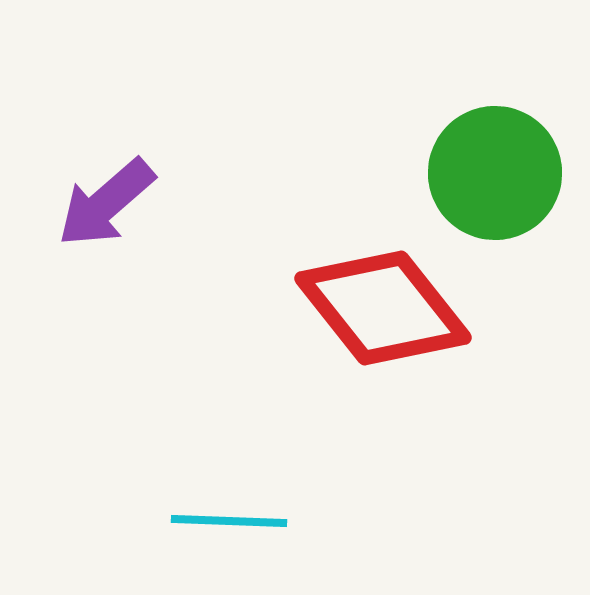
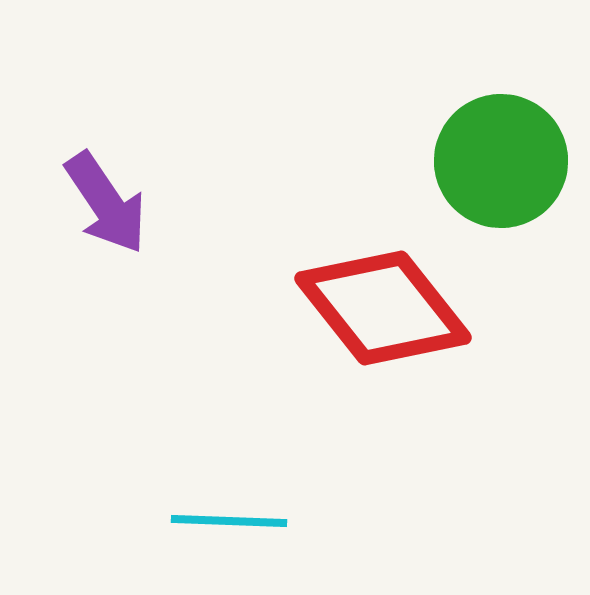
green circle: moved 6 px right, 12 px up
purple arrow: rotated 83 degrees counterclockwise
